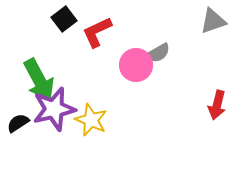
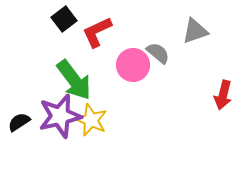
gray triangle: moved 18 px left, 10 px down
gray semicircle: rotated 110 degrees counterclockwise
pink circle: moved 3 px left
green arrow: moved 35 px right; rotated 9 degrees counterclockwise
red arrow: moved 6 px right, 10 px up
purple star: moved 6 px right, 7 px down
black semicircle: moved 1 px right, 1 px up
